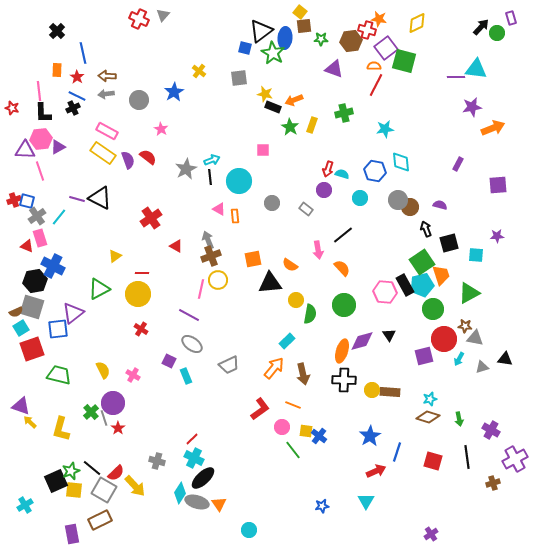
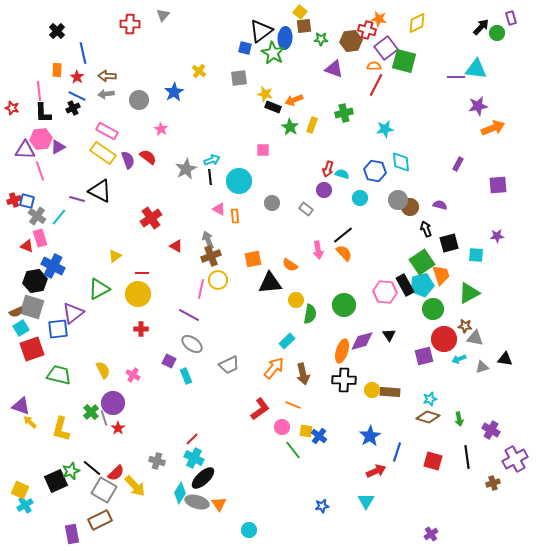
red cross at (139, 19): moved 9 px left, 5 px down; rotated 24 degrees counterclockwise
purple star at (472, 107): moved 6 px right, 1 px up
black triangle at (100, 198): moved 7 px up
gray cross at (37, 216): rotated 18 degrees counterclockwise
orange semicircle at (342, 268): moved 2 px right, 15 px up
red cross at (141, 329): rotated 32 degrees counterclockwise
cyan arrow at (459, 359): rotated 40 degrees clockwise
yellow square at (74, 490): moved 54 px left; rotated 18 degrees clockwise
